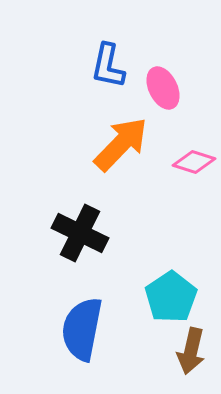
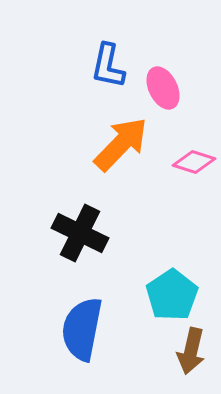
cyan pentagon: moved 1 px right, 2 px up
